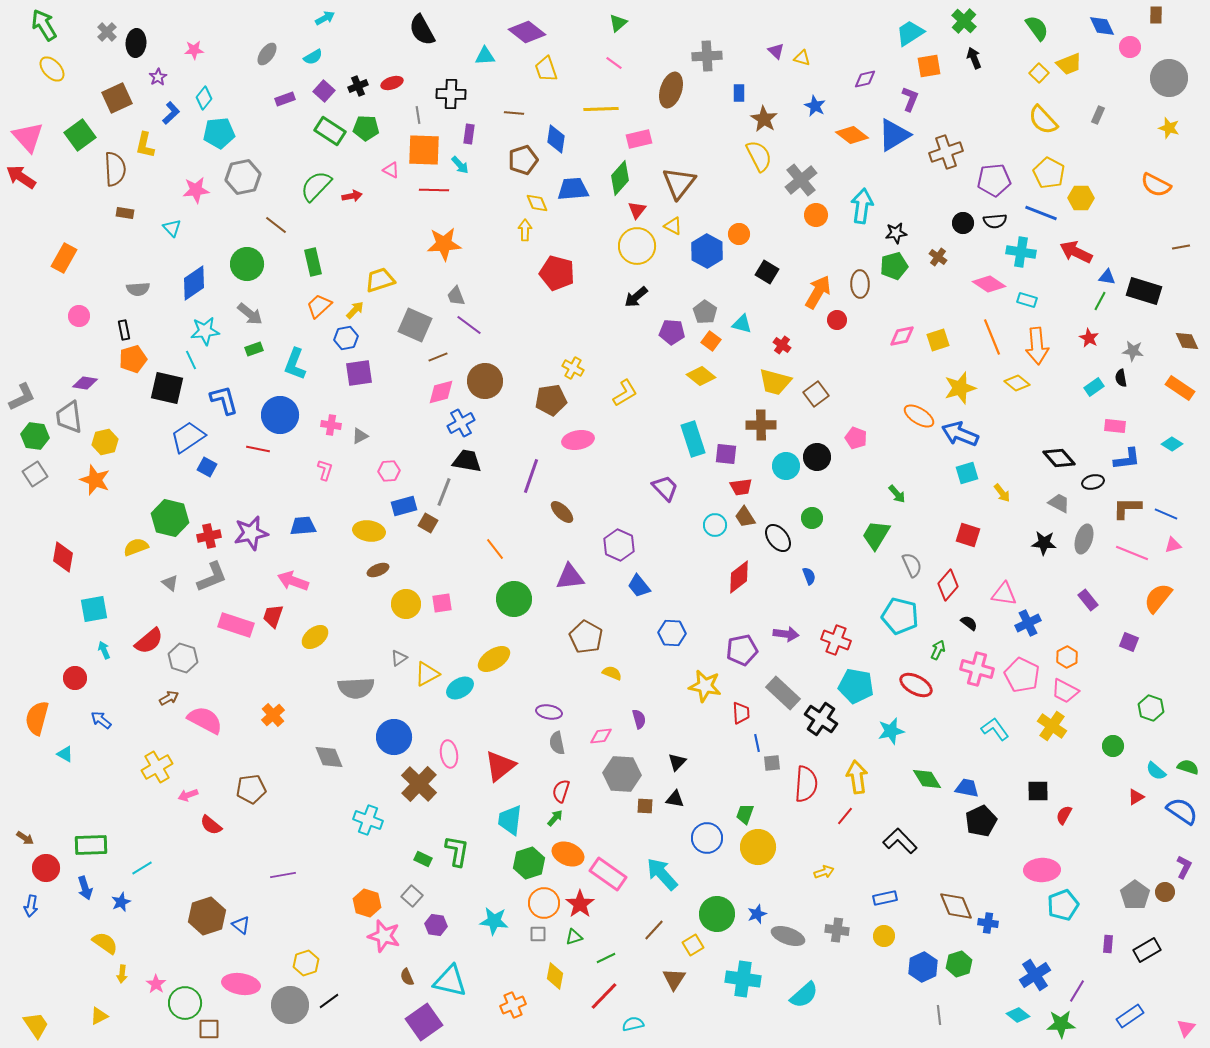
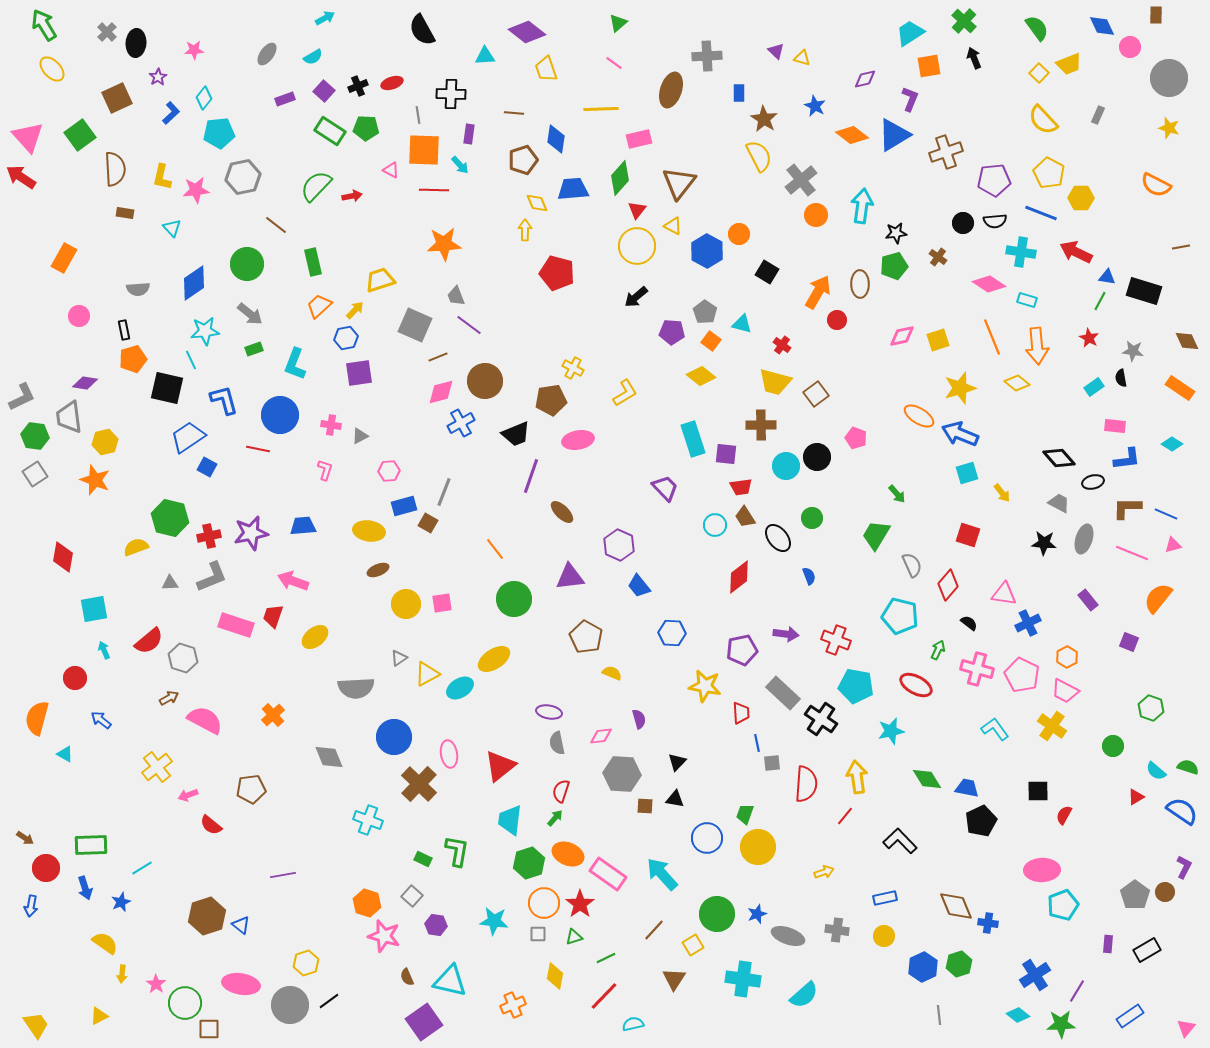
yellow L-shape at (145, 145): moved 17 px right, 32 px down
black trapezoid at (467, 461): moved 49 px right, 27 px up; rotated 148 degrees clockwise
gray triangle at (170, 583): rotated 42 degrees counterclockwise
yellow cross at (157, 767): rotated 8 degrees counterclockwise
